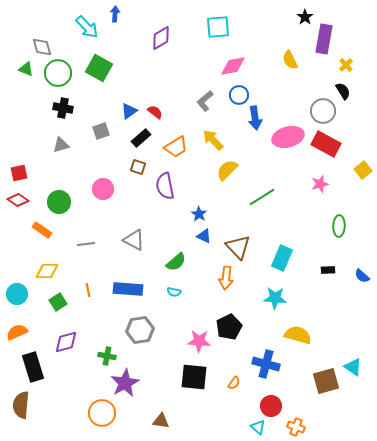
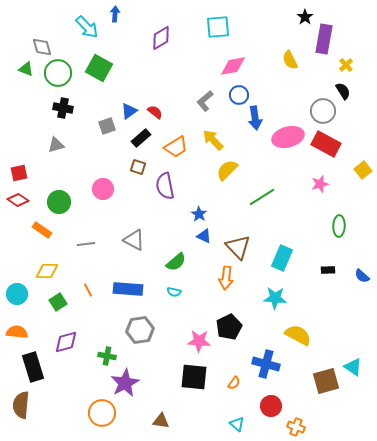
gray square at (101, 131): moved 6 px right, 5 px up
gray triangle at (61, 145): moved 5 px left
orange line at (88, 290): rotated 16 degrees counterclockwise
orange semicircle at (17, 332): rotated 30 degrees clockwise
yellow semicircle at (298, 335): rotated 12 degrees clockwise
cyan triangle at (258, 427): moved 21 px left, 3 px up
